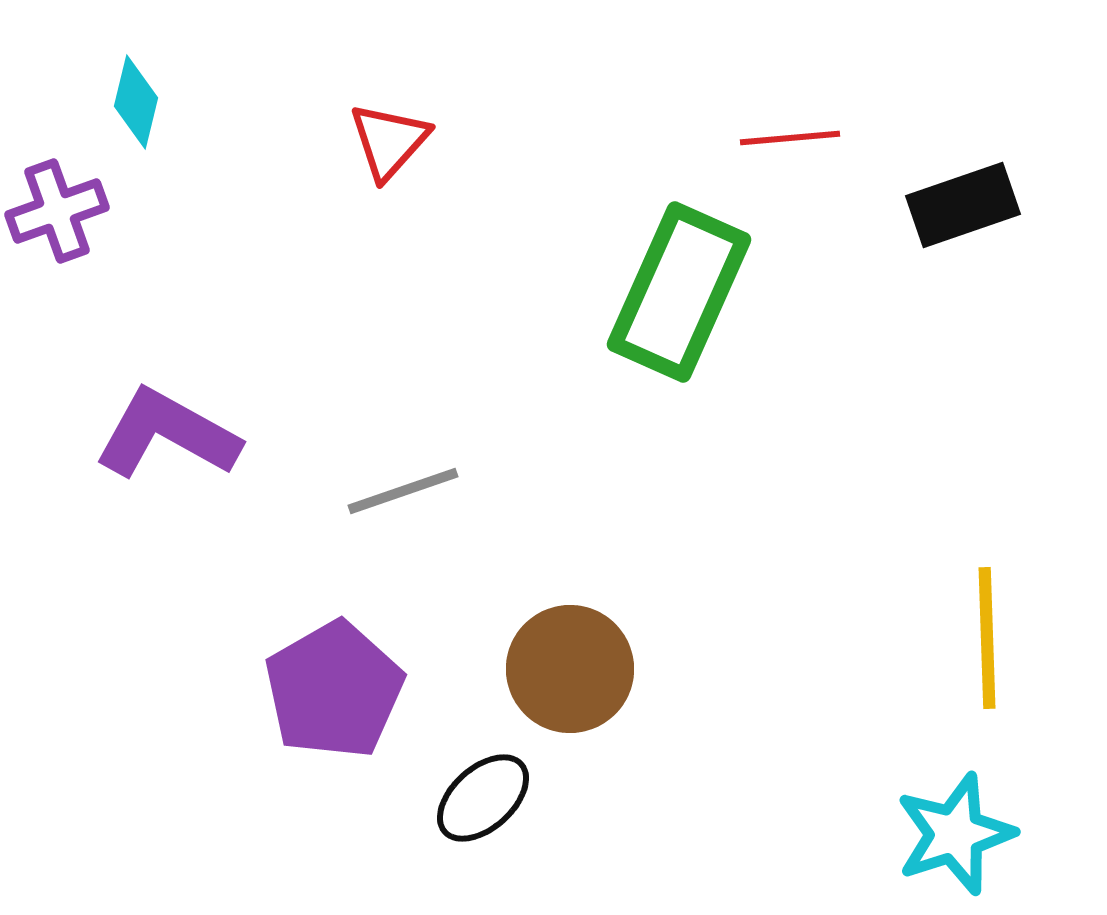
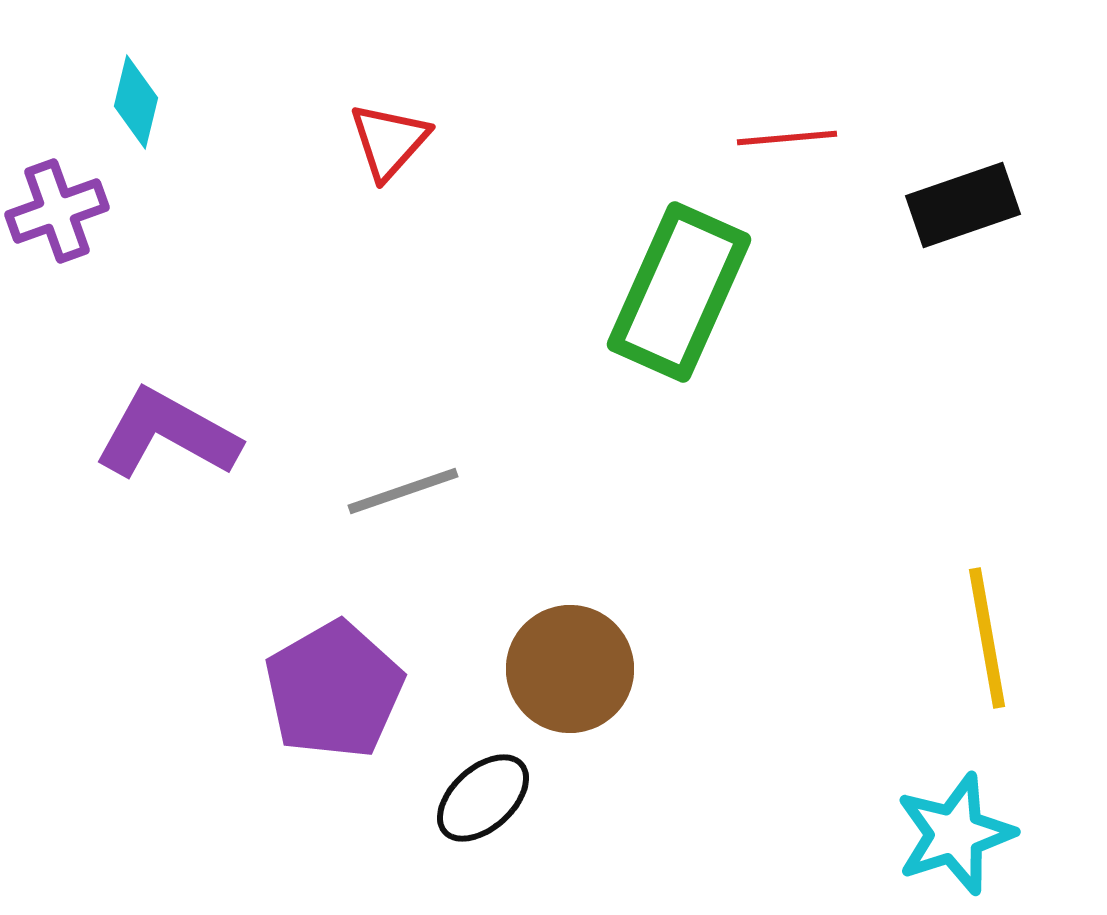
red line: moved 3 px left
yellow line: rotated 8 degrees counterclockwise
